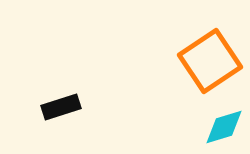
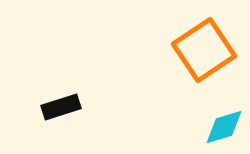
orange square: moved 6 px left, 11 px up
